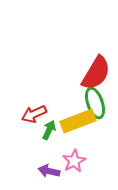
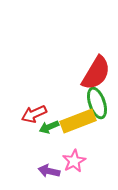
green ellipse: moved 2 px right
green arrow: moved 3 px up; rotated 138 degrees counterclockwise
